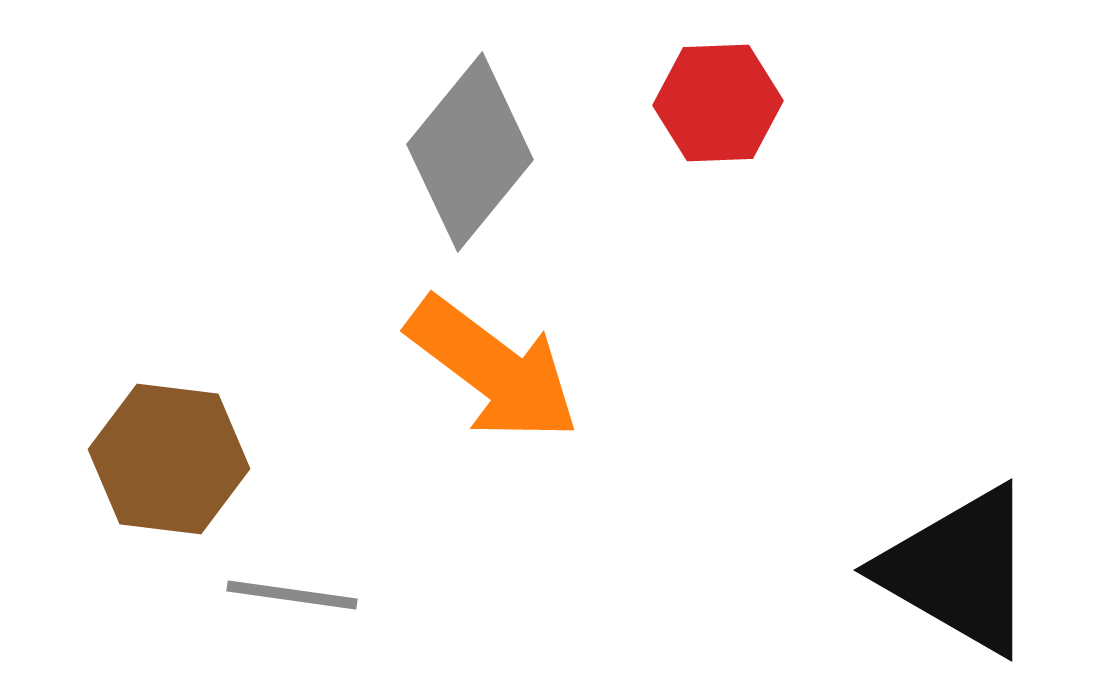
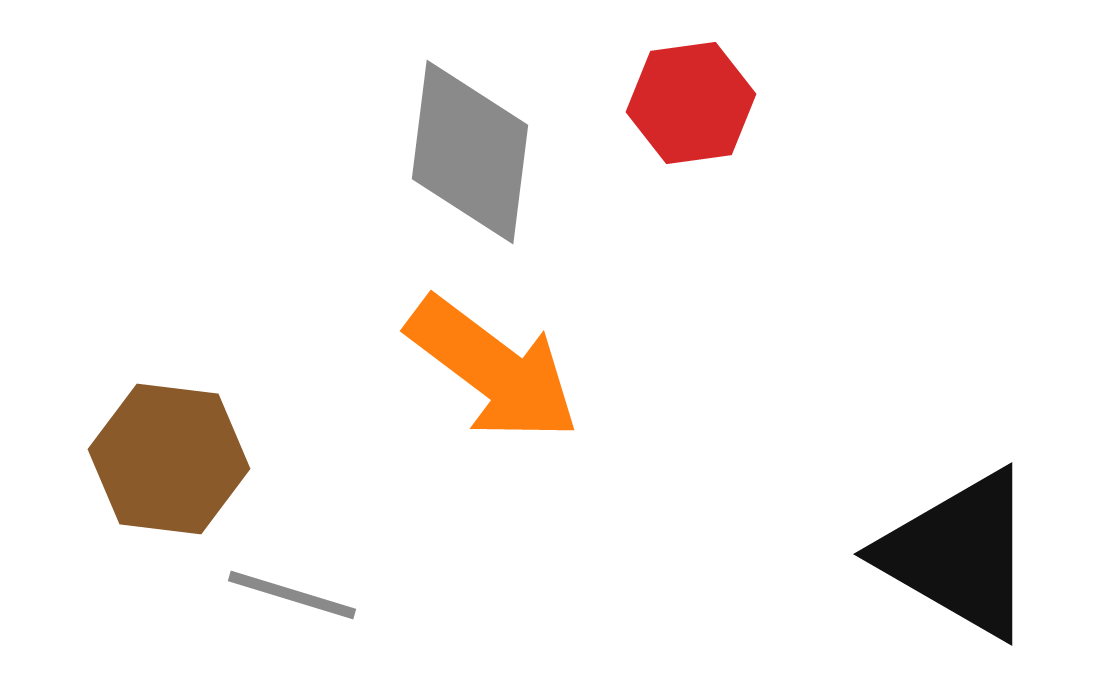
red hexagon: moved 27 px left; rotated 6 degrees counterclockwise
gray diamond: rotated 32 degrees counterclockwise
black triangle: moved 16 px up
gray line: rotated 9 degrees clockwise
